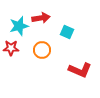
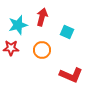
red arrow: moved 1 px right, 1 px up; rotated 66 degrees counterclockwise
cyan star: moved 1 px left, 1 px up
red L-shape: moved 9 px left, 5 px down
